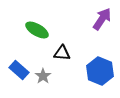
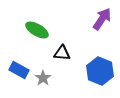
blue rectangle: rotated 12 degrees counterclockwise
gray star: moved 2 px down
